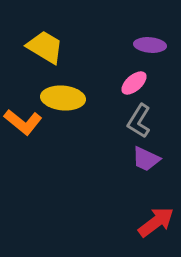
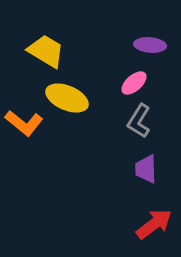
yellow trapezoid: moved 1 px right, 4 px down
yellow ellipse: moved 4 px right; rotated 18 degrees clockwise
orange L-shape: moved 1 px right, 1 px down
purple trapezoid: moved 10 px down; rotated 64 degrees clockwise
red arrow: moved 2 px left, 2 px down
